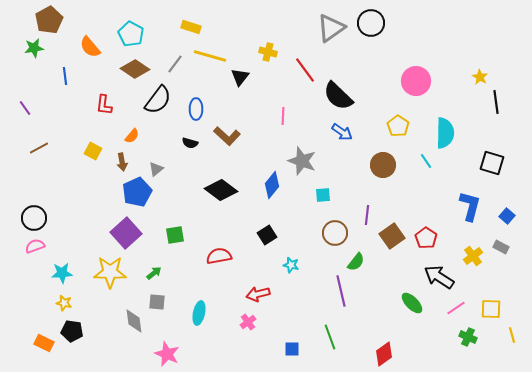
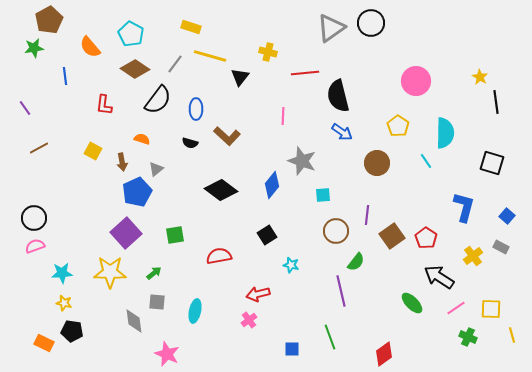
red line at (305, 70): moved 3 px down; rotated 60 degrees counterclockwise
black semicircle at (338, 96): rotated 32 degrees clockwise
orange semicircle at (132, 136): moved 10 px right, 3 px down; rotated 112 degrees counterclockwise
brown circle at (383, 165): moved 6 px left, 2 px up
blue L-shape at (470, 206): moved 6 px left, 1 px down
brown circle at (335, 233): moved 1 px right, 2 px up
cyan ellipse at (199, 313): moved 4 px left, 2 px up
pink cross at (248, 322): moved 1 px right, 2 px up
